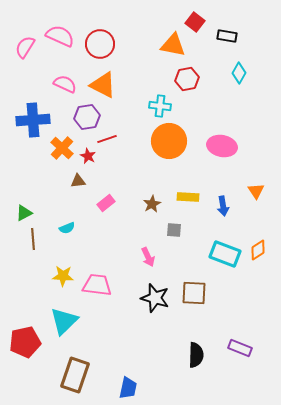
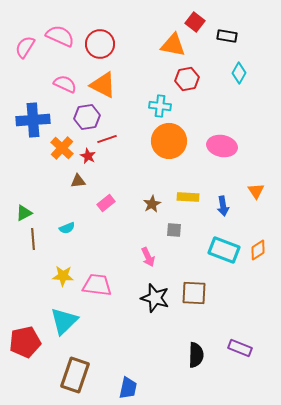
cyan rectangle at (225, 254): moved 1 px left, 4 px up
